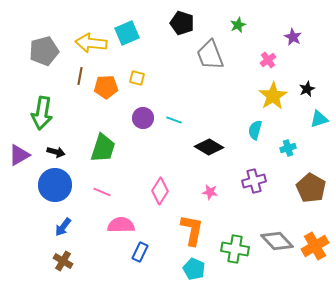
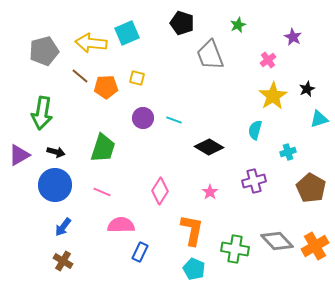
brown line: rotated 60 degrees counterclockwise
cyan cross: moved 4 px down
pink star: rotated 28 degrees clockwise
